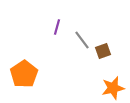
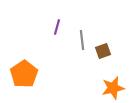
gray line: rotated 30 degrees clockwise
